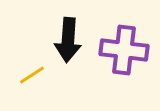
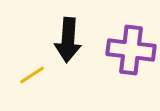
purple cross: moved 7 px right
